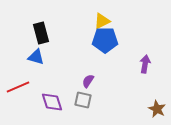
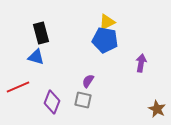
yellow triangle: moved 5 px right, 1 px down
blue pentagon: rotated 10 degrees clockwise
purple arrow: moved 4 px left, 1 px up
purple diamond: rotated 40 degrees clockwise
